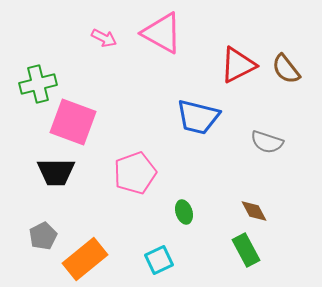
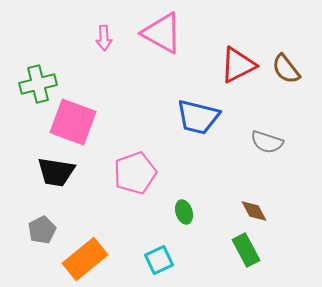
pink arrow: rotated 60 degrees clockwise
black trapezoid: rotated 9 degrees clockwise
gray pentagon: moved 1 px left, 6 px up
